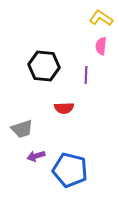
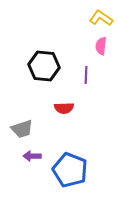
purple arrow: moved 4 px left; rotated 18 degrees clockwise
blue pentagon: rotated 8 degrees clockwise
